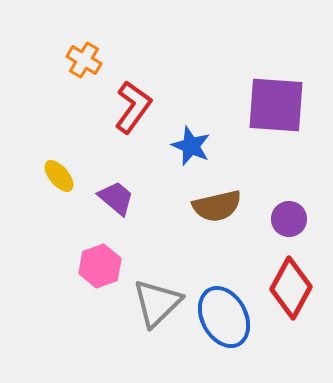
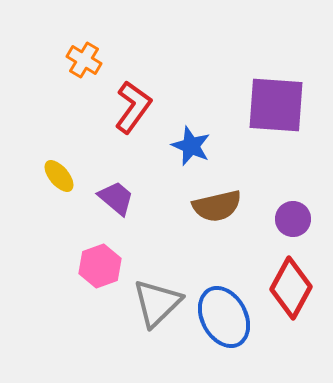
purple circle: moved 4 px right
